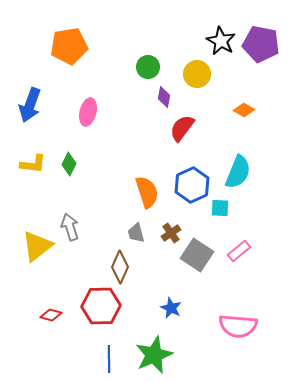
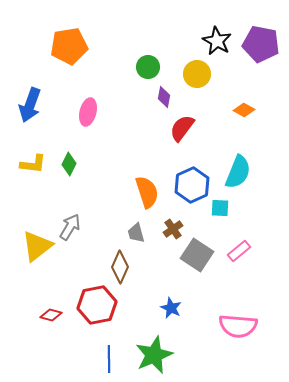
black star: moved 4 px left
gray arrow: rotated 48 degrees clockwise
brown cross: moved 2 px right, 4 px up
red hexagon: moved 4 px left, 1 px up; rotated 9 degrees counterclockwise
